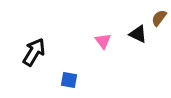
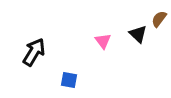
brown semicircle: moved 1 px down
black triangle: rotated 18 degrees clockwise
